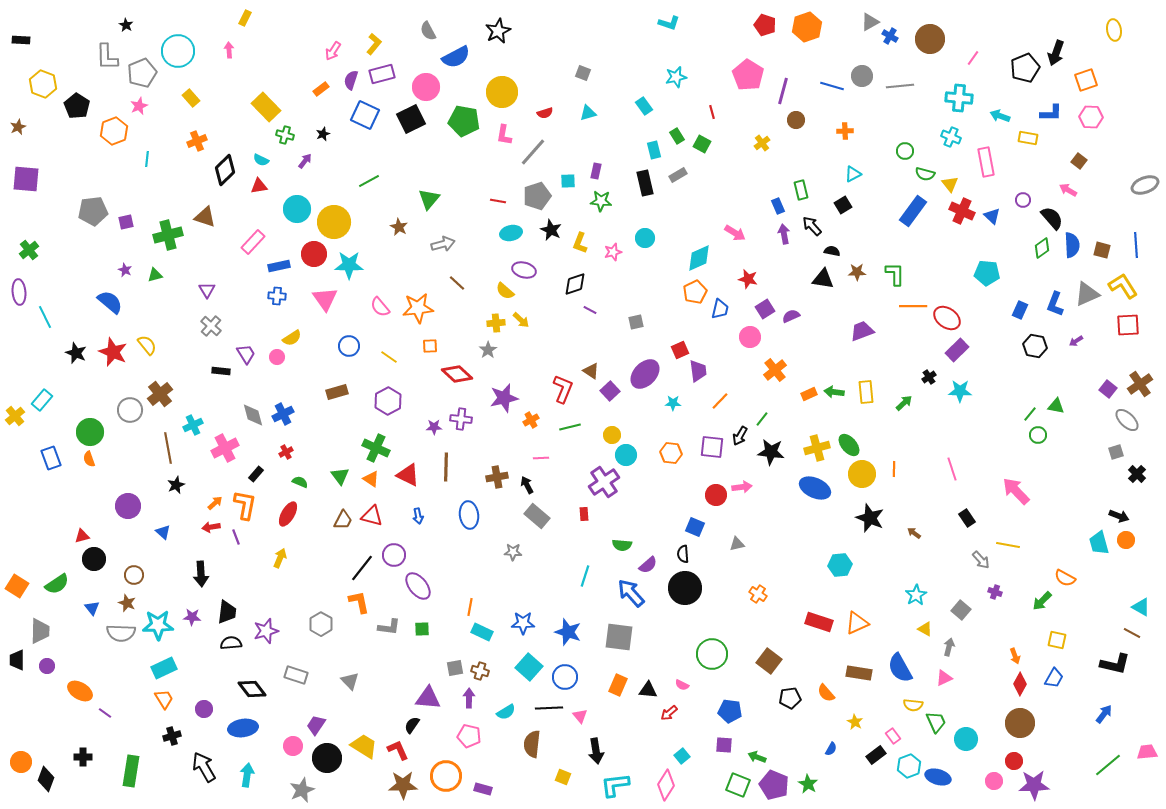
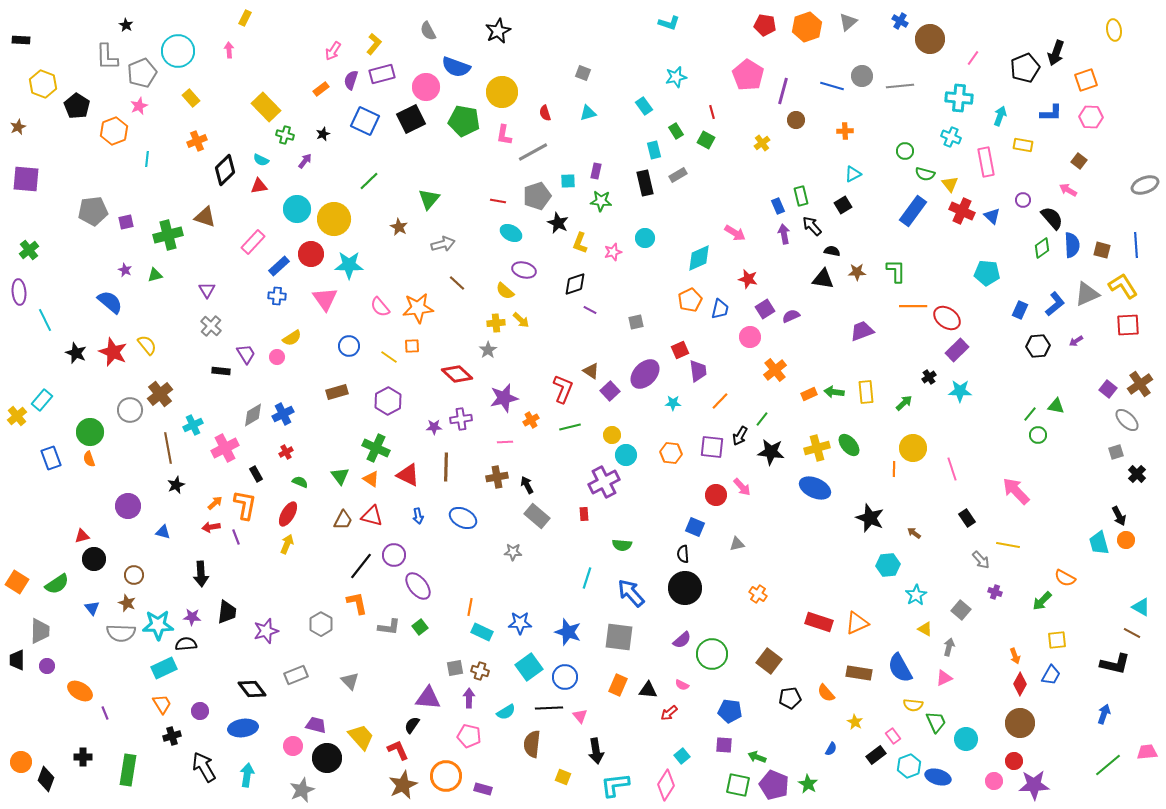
gray triangle at (870, 22): moved 22 px left; rotated 12 degrees counterclockwise
red pentagon at (765, 25): rotated 10 degrees counterclockwise
blue cross at (890, 36): moved 10 px right, 15 px up
blue semicircle at (456, 57): moved 10 px down; rotated 48 degrees clockwise
red semicircle at (545, 113): rotated 91 degrees clockwise
blue square at (365, 115): moved 6 px down
cyan arrow at (1000, 116): rotated 90 degrees clockwise
green rectangle at (677, 136): moved 1 px left, 5 px up
yellow rectangle at (1028, 138): moved 5 px left, 7 px down
green square at (702, 144): moved 4 px right, 4 px up
gray line at (533, 152): rotated 20 degrees clockwise
green line at (369, 181): rotated 15 degrees counterclockwise
green rectangle at (801, 190): moved 6 px down
yellow circle at (334, 222): moved 3 px up
black star at (551, 230): moved 7 px right, 7 px up
cyan ellipse at (511, 233): rotated 40 degrees clockwise
red circle at (314, 254): moved 3 px left
blue rectangle at (279, 266): rotated 30 degrees counterclockwise
green L-shape at (895, 274): moved 1 px right, 3 px up
orange pentagon at (695, 292): moved 5 px left, 8 px down
blue L-shape at (1055, 304): rotated 150 degrees counterclockwise
cyan line at (45, 317): moved 3 px down
orange square at (430, 346): moved 18 px left
black hexagon at (1035, 346): moved 3 px right; rotated 15 degrees counterclockwise
gray diamond at (253, 415): rotated 75 degrees clockwise
yellow cross at (15, 416): moved 2 px right
purple cross at (461, 419): rotated 15 degrees counterclockwise
pink line at (541, 458): moved 36 px left, 16 px up
black rectangle at (256, 474): rotated 70 degrees counterclockwise
yellow circle at (862, 474): moved 51 px right, 26 px up
purple cross at (604, 482): rotated 8 degrees clockwise
pink arrow at (742, 487): rotated 54 degrees clockwise
blue ellipse at (469, 515): moved 6 px left, 3 px down; rotated 56 degrees counterclockwise
black arrow at (1119, 516): rotated 42 degrees clockwise
blue triangle at (163, 532): rotated 28 degrees counterclockwise
yellow arrow at (280, 558): moved 7 px right, 14 px up
purple semicircle at (648, 565): moved 34 px right, 75 px down
cyan hexagon at (840, 565): moved 48 px right
black line at (362, 568): moved 1 px left, 2 px up
cyan line at (585, 576): moved 2 px right, 2 px down
orange square at (17, 586): moved 4 px up
orange L-shape at (359, 602): moved 2 px left, 1 px down
blue star at (523, 623): moved 3 px left
green square at (422, 629): moved 2 px left, 2 px up; rotated 35 degrees counterclockwise
yellow square at (1057, 640): rotated 18 degrees counterclockwise
black semicircle at (231, 643): moved 45 px left, 1 px down
cyan square at (529, 667): rotated 12 degrees clockwise
gray rectangle at (296, 675): rotated 40 degrees counterclockwise
blue trapezoid at (1054, 678): moved 3 px left, 3 px up
orange trapezoid at (164, 699): moved 2 px left, 5 px down
purple circle at (204, 709): moved 4 px left, 2 px down
purple line at (105, 713): rotated 32 degrees clockwise
blue arrow at (1104, 714): rotated 18 degrees counterclockwise
purple trapezoid at (316, 725): rotated 70 degrees clockwise
yellow trapezoid at (364, 746): moved 3 px left, 9 px up; rotated 16 degrees clockwise
green rectangle at (131, 771): moved 3 px left, 1 px up
brown star at (403, 785): rotated 24 degrees counterclockwise
green square at (738, 785): rotated 10 degrees counterclockwise
